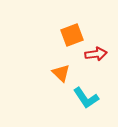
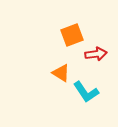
orange triangle: rotated 12 degrees counterclockwise
cyan L-shape: moved 6 px up
